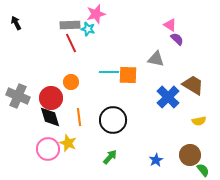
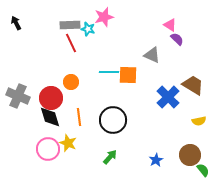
pink star: moved 8 px right, 3 px down
gray triangle: moved 4 px left, 4 px up; rotated 12 degrees clockwise
